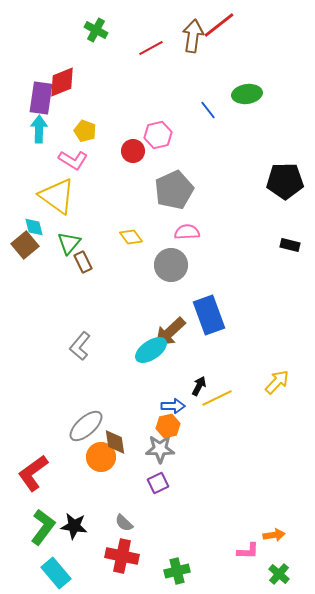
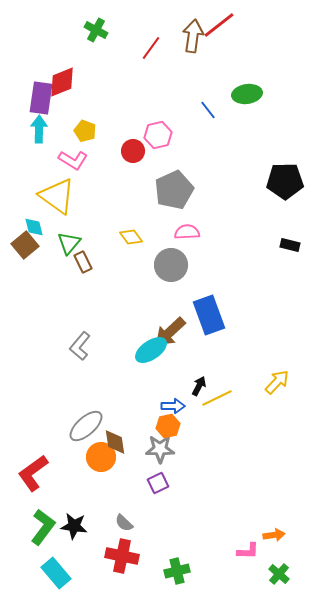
red line at (151, 48): rotated 25 degrees counterclockwise
